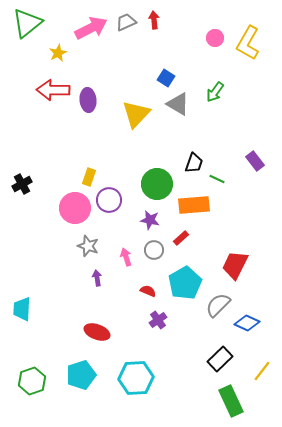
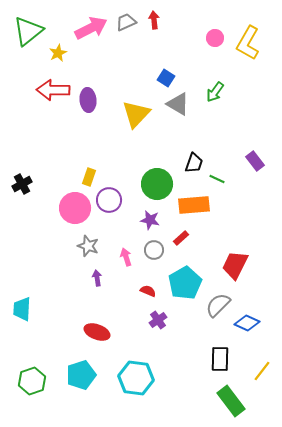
green triangle at (27, 23): moved 1 px right, 8 px down
black rectangle at (220, 359): rotated 45 degrees counterclockwise
cyan hexagon at (136, 378): rotated 12 degrees clockwise
green rectangle at (231, 401): rotated 12 degrees counterclockwise
